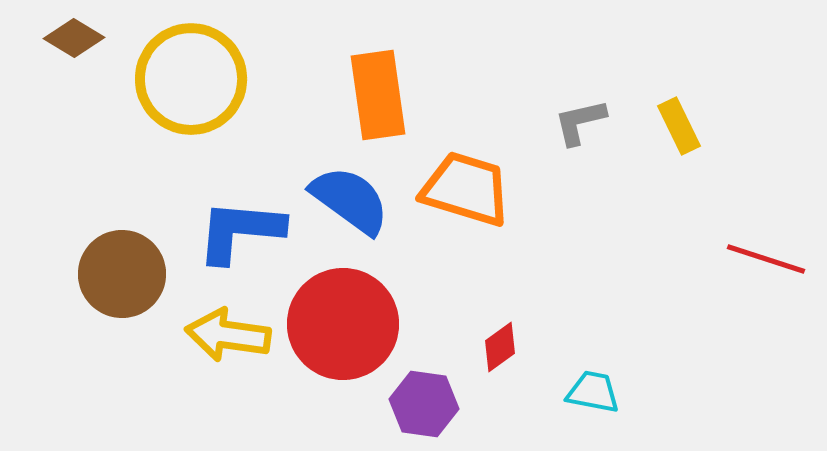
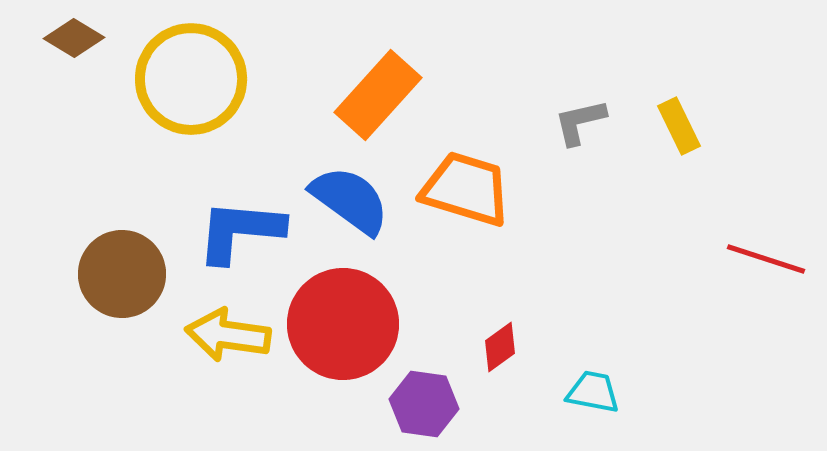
orange rectangle: rotated 50 degrees clockwise
